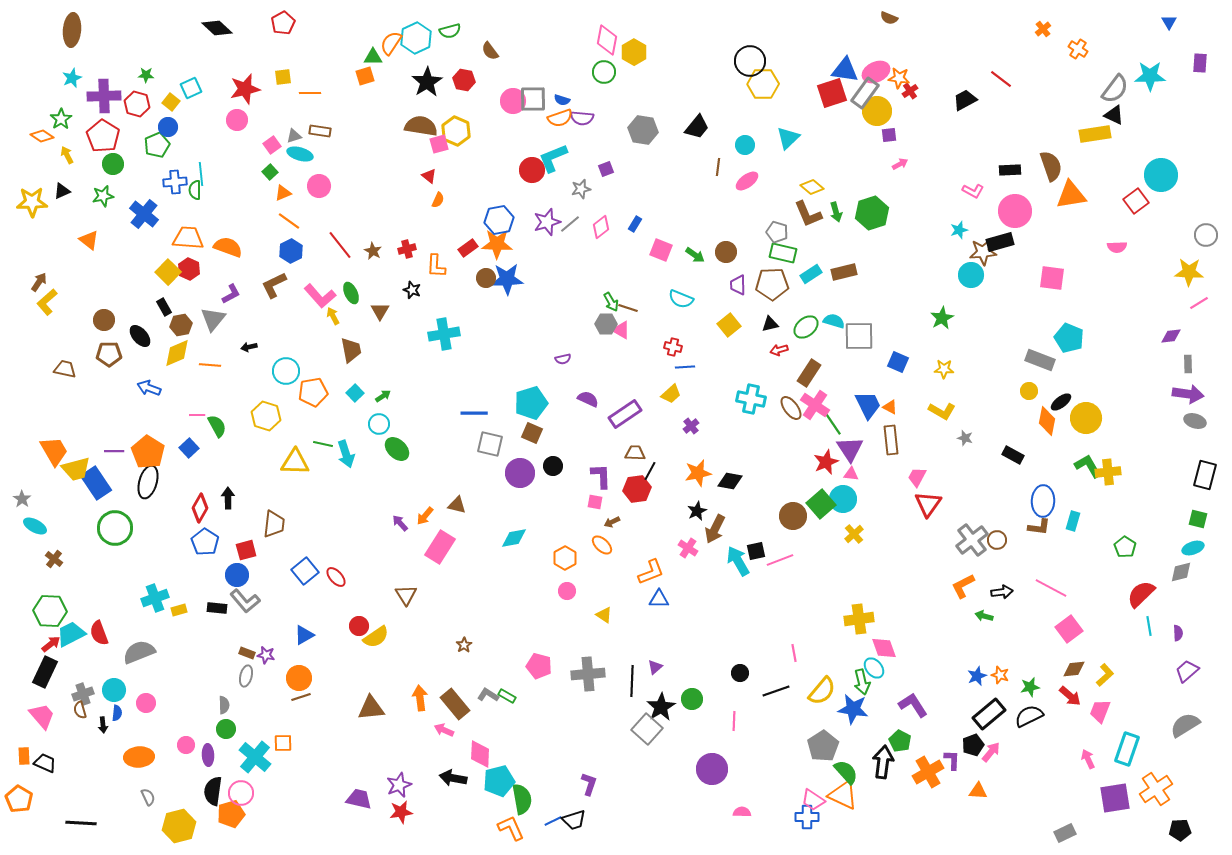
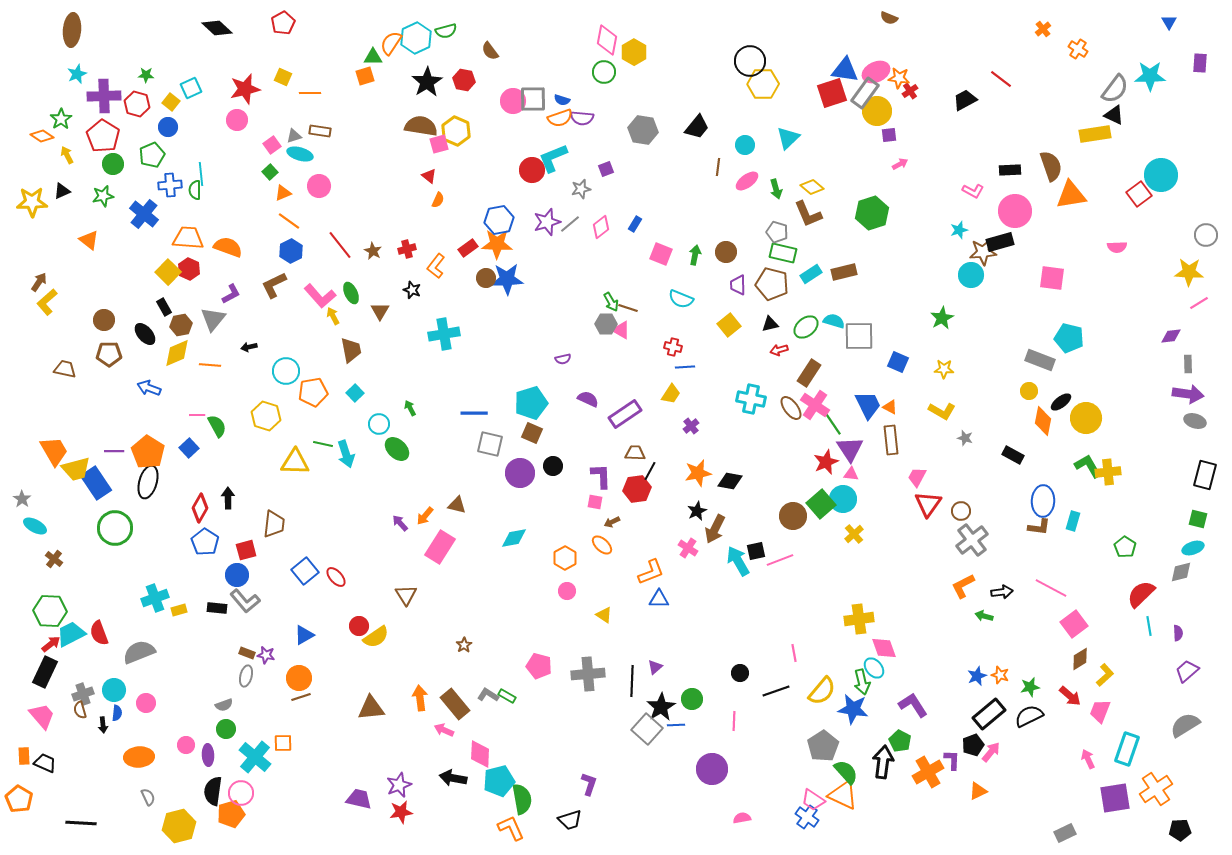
green semicircle at (450, 31): moved 4 px left
yellow square at (283, 77): rotated 30 degrees clockwise
cyan star at (72, 78): moved 5 px right, 4 px up
green pentagon at (157, 145): moved 5 px left, 10 px down
blue cross at (175, 182): moved 5 px left, 3 px down
red square at (1136, 201): moved 3 px right, 7 px up
green arrow at (836, 212): moved 60 px left, 23 px up
pink square at (661, 250): moved 4 px down
green arrow at (695, 255): rotated 114 degrees counterclockwise
orange L-shape at (436, 266): rotated 35 degrees clockwise
brown pentagon at (772, 284): rotated 16 degrees clockwise
black ellipse at (140, 336): moved 5 px right, 2 px up
cyan pentagon at (1069, 338): rotated 8 degrees counterclockwise
yellow trapezoid at (671, 394): rotated 15 degrees counterclockwise
green arrow at (383, 396): moved 27 px right, 12 px down; rotated 84 degrees counterclockwise
orange diamond at (1047, 421): moved 4 px left
brown circle at (997, 540): moved 36 px left, 29 px up
pink square at (1069, 629): moved 5 px right, 5 px up
brown diamond at (1074, 669): moved 6 px right, 10 px up; rotated 25 degrees counterclockwise
gray semicircle at (224, 705): rotated 72 degrees clockwise
orange triangle at (978, 791): rotated 30 degrees counterclockwise
pink semicircle at (742, 812): moved 6 px down; rotated 12 degrees counterclockwise
blue cross at (807, 817): rotated 35 degrees clockwise
black trapezoid at (574, 820): moved 4 px left
blue line at (553, 821): moved 123 px right, 96 px up; rotated 24 degrees clockwise
